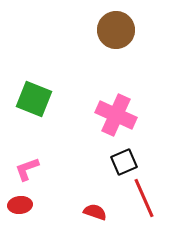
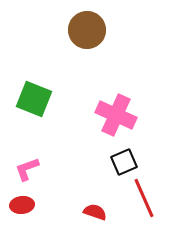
brown circle: moved 29 px left
red ellipse: moved 2 px right
